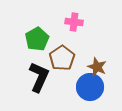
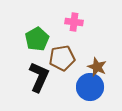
brown pentagon: rotated 25 degrees clockwise
